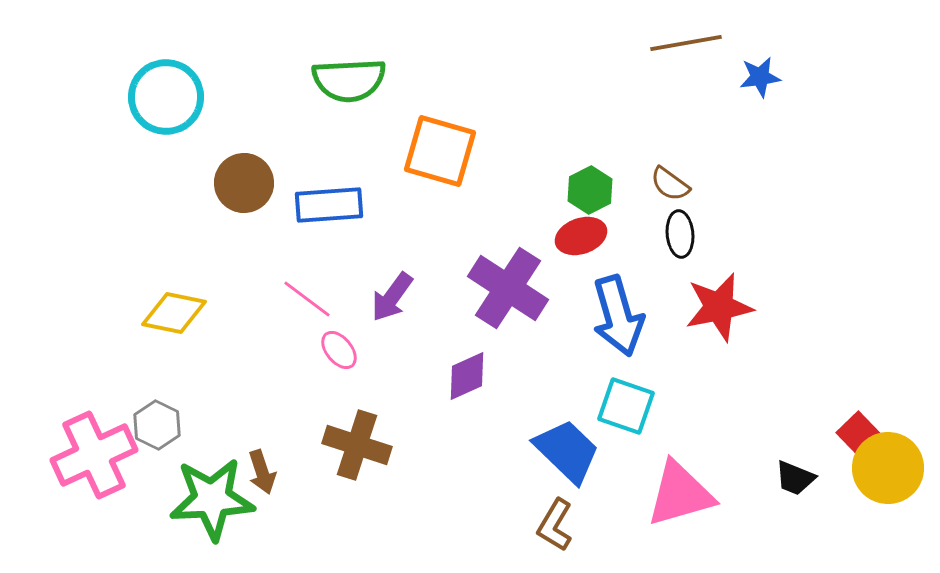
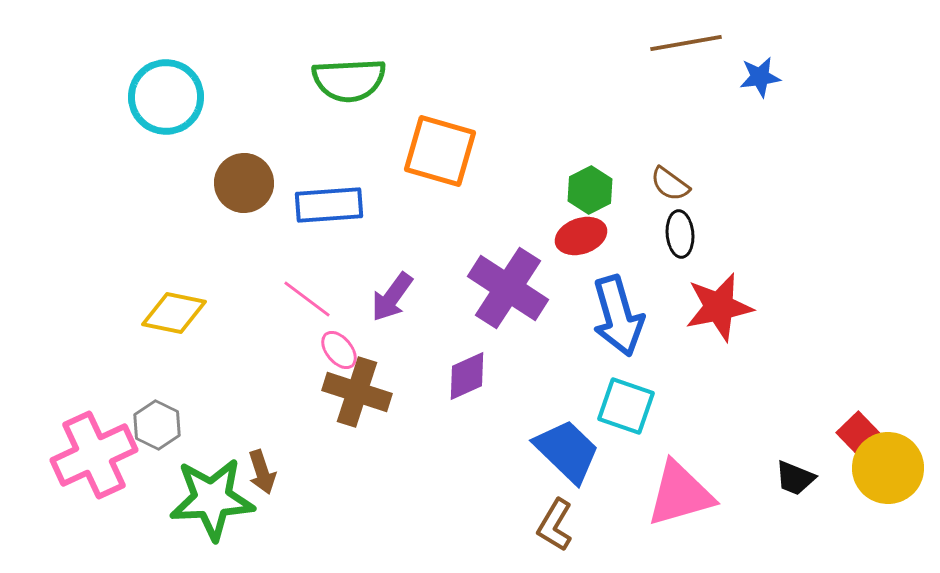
brown cross: moved 53 px up
